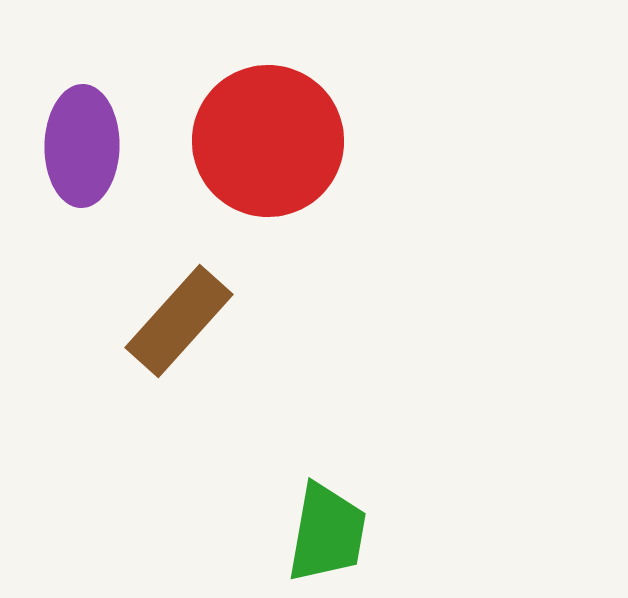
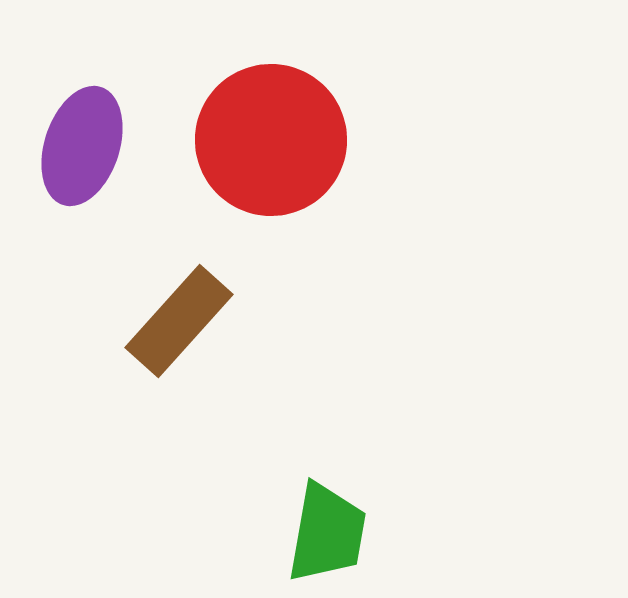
red circle: moved 3 px right, 1 px up
purple ellipse: rotated 17 degrees clockwise
